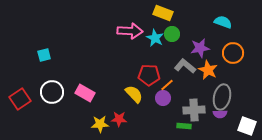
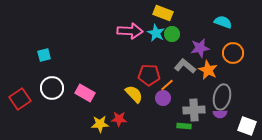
cyan star: moved 1 px right, 5 px up
white circle: moved 4 px up
